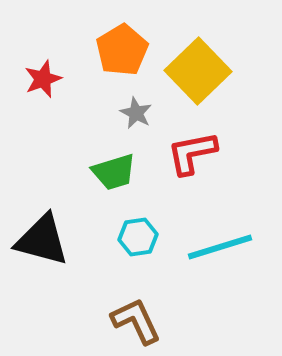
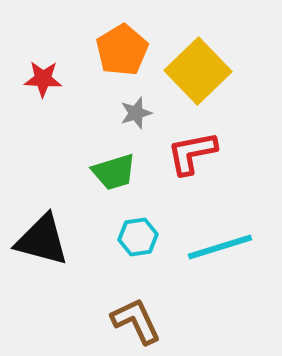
red star: rotated 24 degrees clockwise
gray star: rotated 28 degrees clockwise
